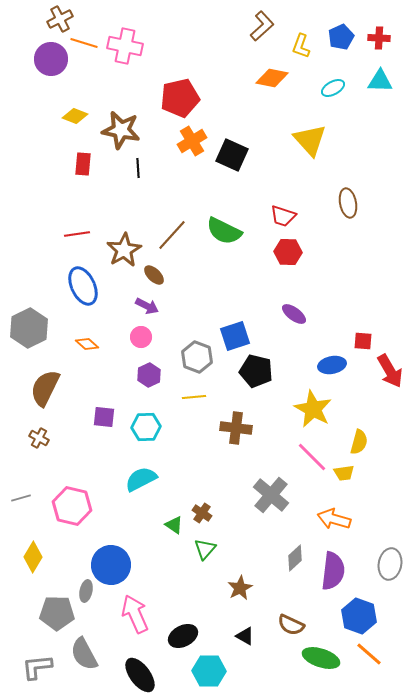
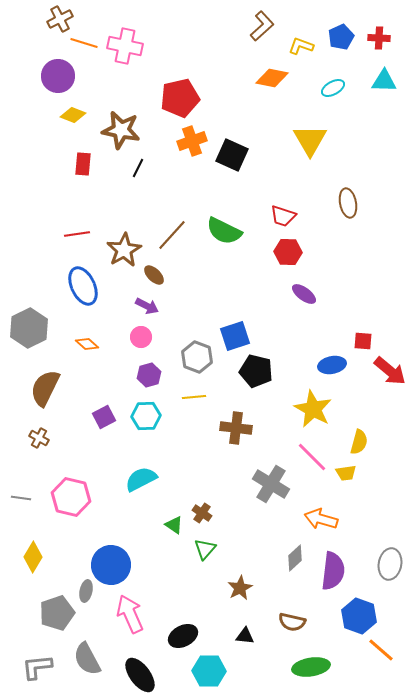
yellow L-shape at (301, 46): rotated 90 degrees clockwise
purple circle at (51, 59): moved 7 px right, 17 px down
cyan triangle at (380, 81): moved 4 px right
yellow diamond at (75, 116): moved 2 px left, 1 px up
yellow triangle at (310, 140): rotated 12 degrees clockwise
orange cross at (192, 141): rotated 12 degrees clockwise
black line at (138, 168): rotated 30 degrees clockwise
purple ellipse at (294, 314): moved 10 px right, 20 px up
red arrow at (390, 371): rotated 20 degrees counterclockwise
purple hexagon at (149, 375): rotated 10 degrees clockwise
purple square at (104, 417): rotated 35 degrees counterclockwise
cyan hexagon at (146, 427): moved 11 px up
yellow trapezoid at (344, 473): moved 2 px right
gray cross at (271, 495): moved 11 px up; rotated 9 degrees counterclockwise
gray line at (21, 498): rotated 24 degrees clockwise
pink hexagon at (72, 506): moved 1 px left, 9 px up
orange arrow at (334, 519): moved 13 px left
gray pentagon at (57, 613): rotated 20 degrees counterclockwise
pink arrow at (135, 614): moved 5 px left
brown semicircle at (291, 625): moved 1 px right, 3 px up; rotated 12 degrees counterclockwise
black triangle at (245, 636): rotated 24 degrees counterclockwise
gray semicircle at (84, 654): moved 3 px right, 5 px down
orange line at (369, 654): moved 12 px right, 4 px up
green ellipse at (321, 658): moved 10 px left, 9 px down; rotated 27 degrees counterclockwise
